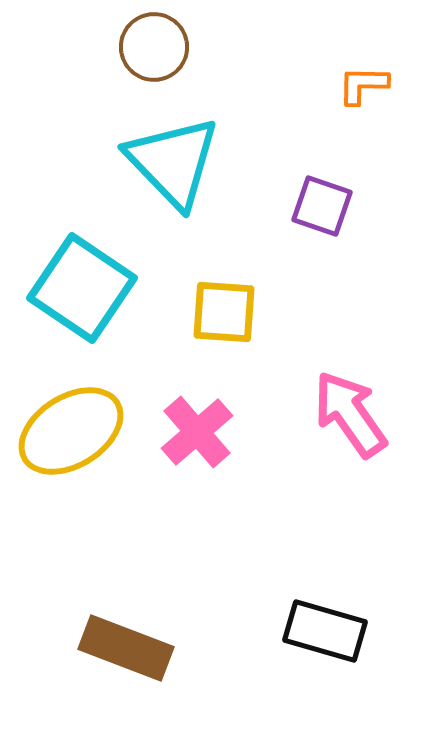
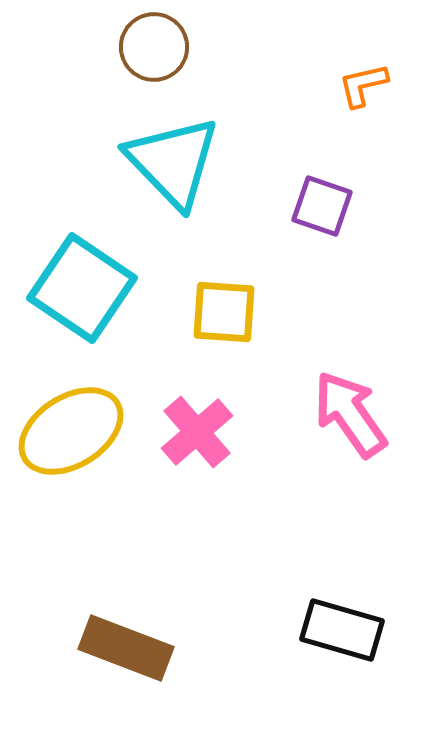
orange L-shape: rotated 14 degrees counterclockwise
black rectangle: moved 17 px right, 1 px up
